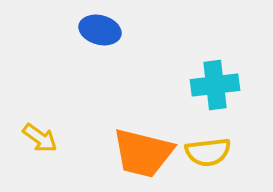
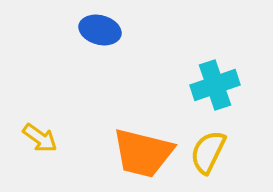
cyan cross: rotated 12 degrees counterclockwise
yellow semicircle: rotated 123 degrees clockwise
